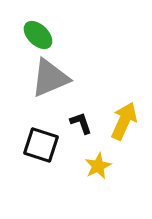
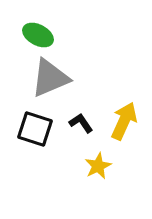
green ellipse: rotated 16 degrees counterclockwise
black L-shape: rotated 15 degrees counterclockwise
black square: moved 6 px left, 16 px up
